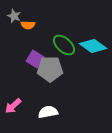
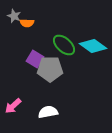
orange semicircle: moved 1 px left, 2 px up
